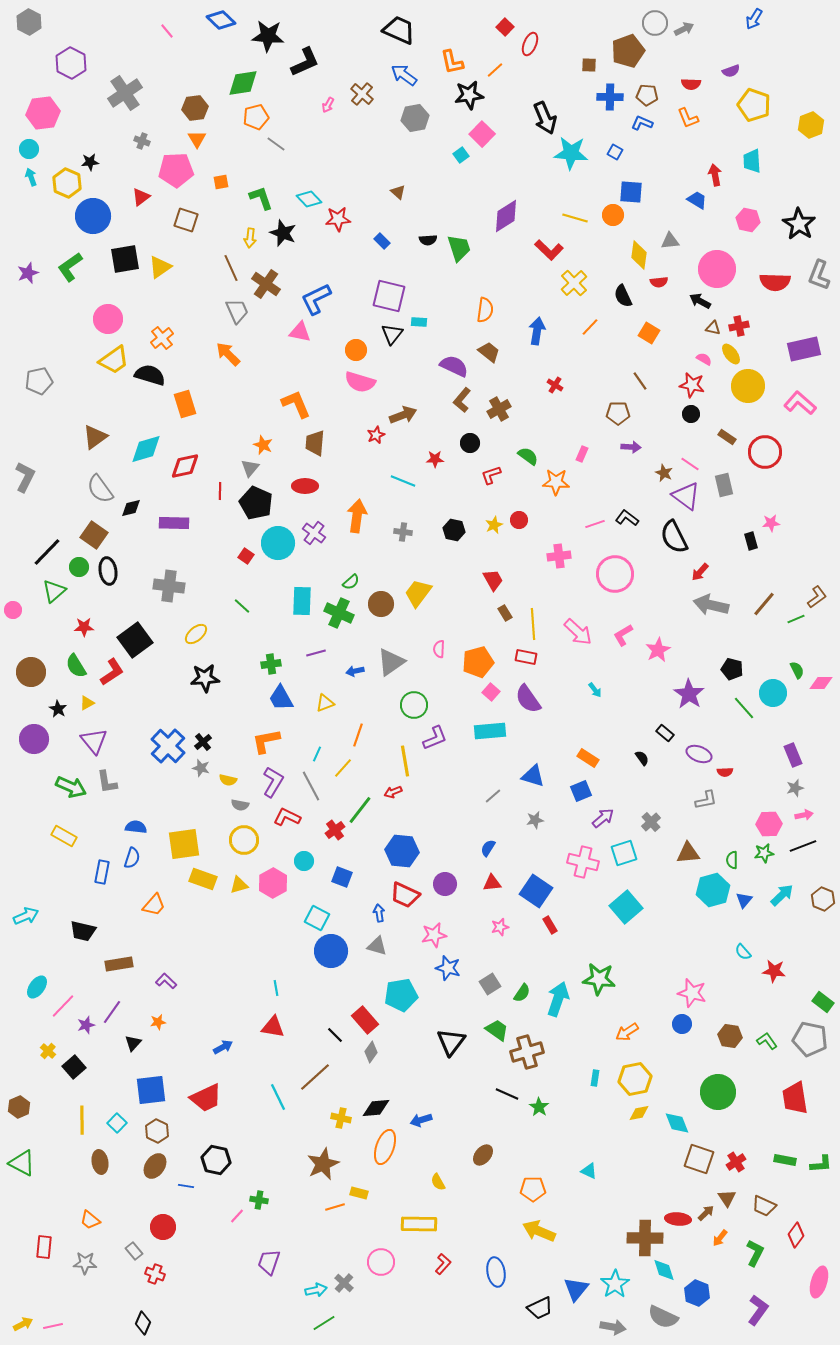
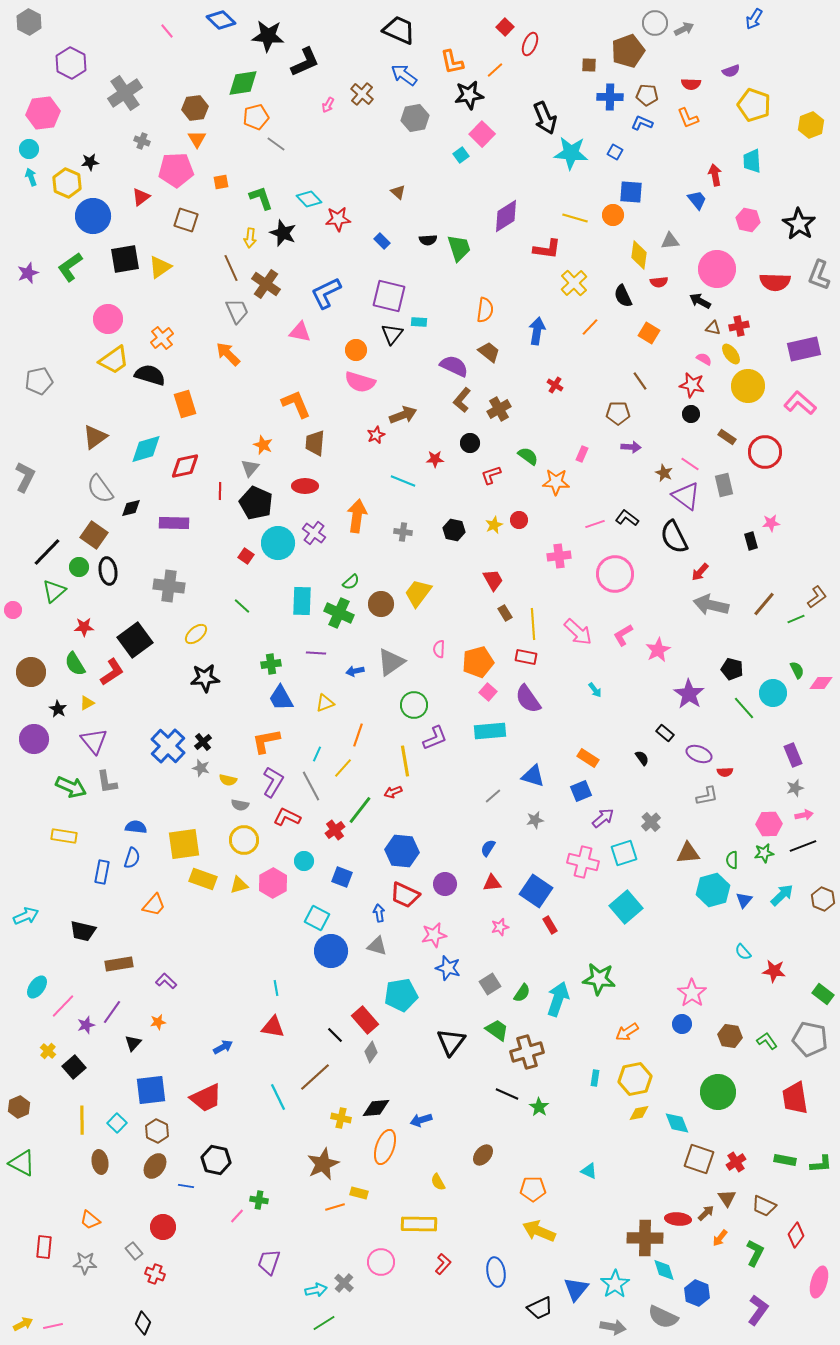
blue trapezoid at (697, 200): rotated 20 degrees clockwise
red L-shape at (549, 250): moved 2 px left, 1 px up; rotated 36 degrees counterclockwise
blue L-shape at (316, 299): moved 10 px right, 6 px up
purple line at (316, 653): rotated 18 degrees clockwise
green semicircle at (76, 666): moved 1 px left, 2 px up
pink square at (491, 692): moved 3 px left
gray L-shape at (706, 800): moved 1 px right, 4 px up
yellow rectangle at (64, 836): rotated 20 degrees counterclockwise
pink star at (692, 993): rotated 20 degrees clockwise
green rectangle at (823, 1002): moved 8 px up
